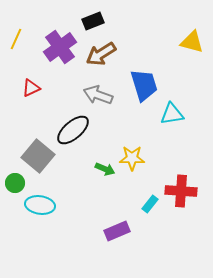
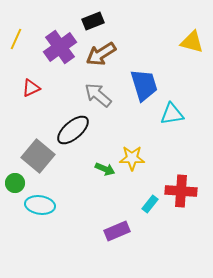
gray arrow: rotated 20 degrees clockwise
